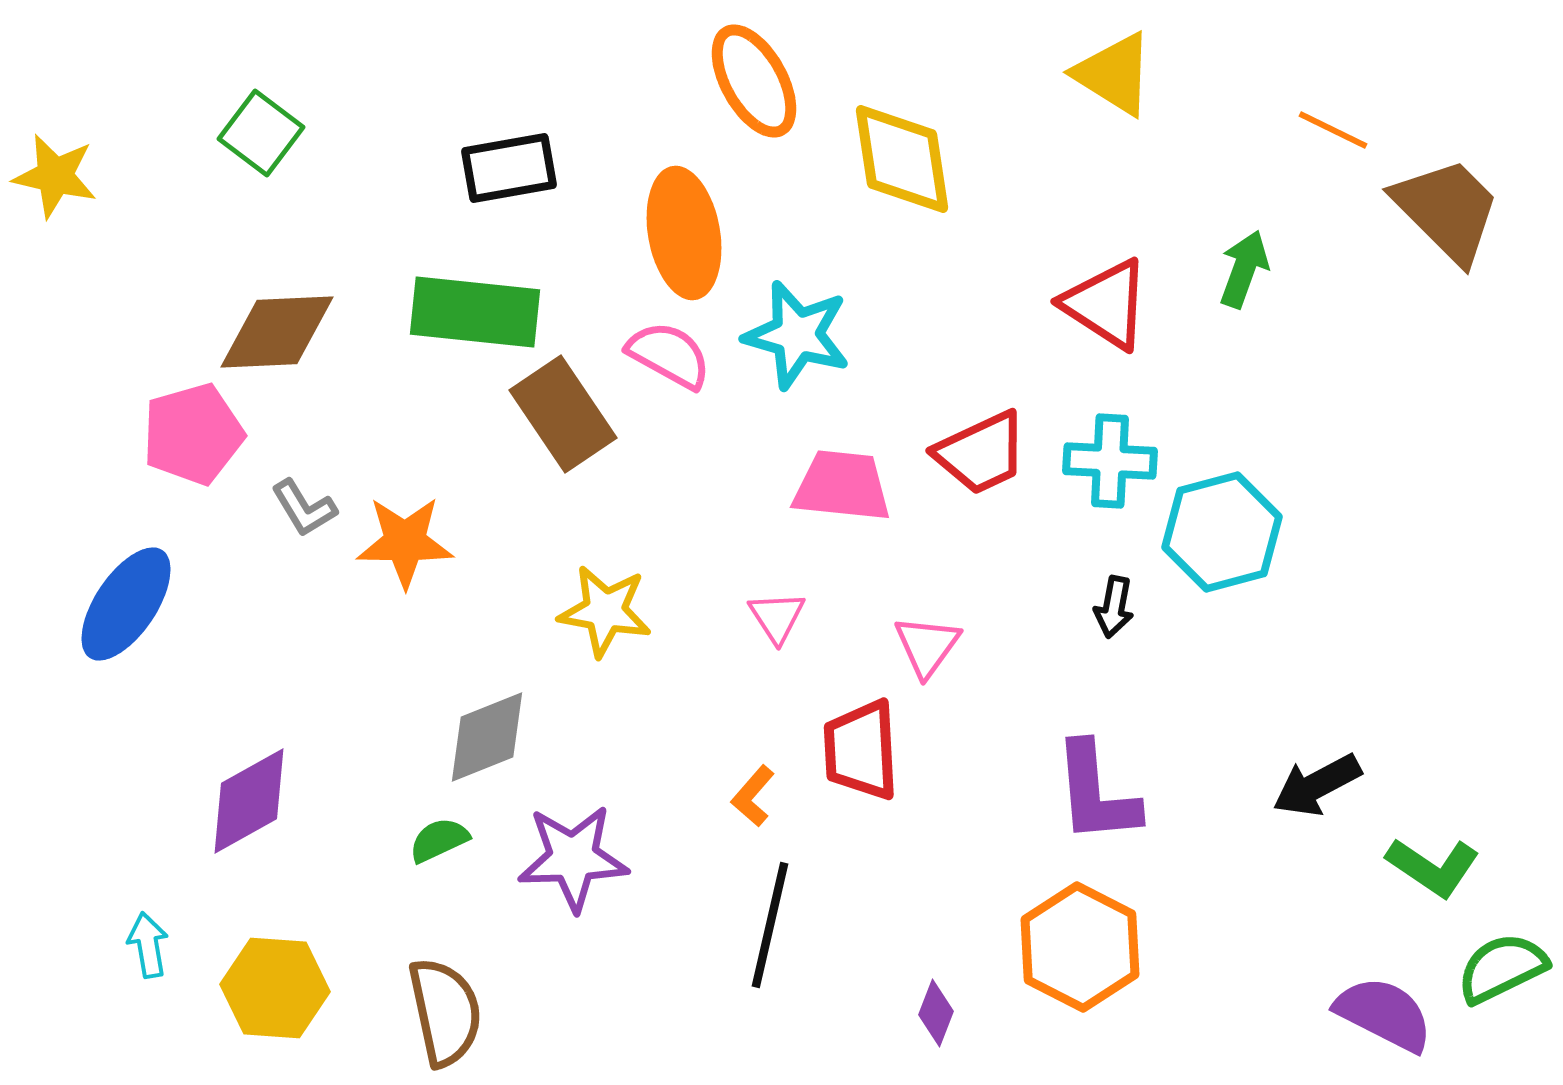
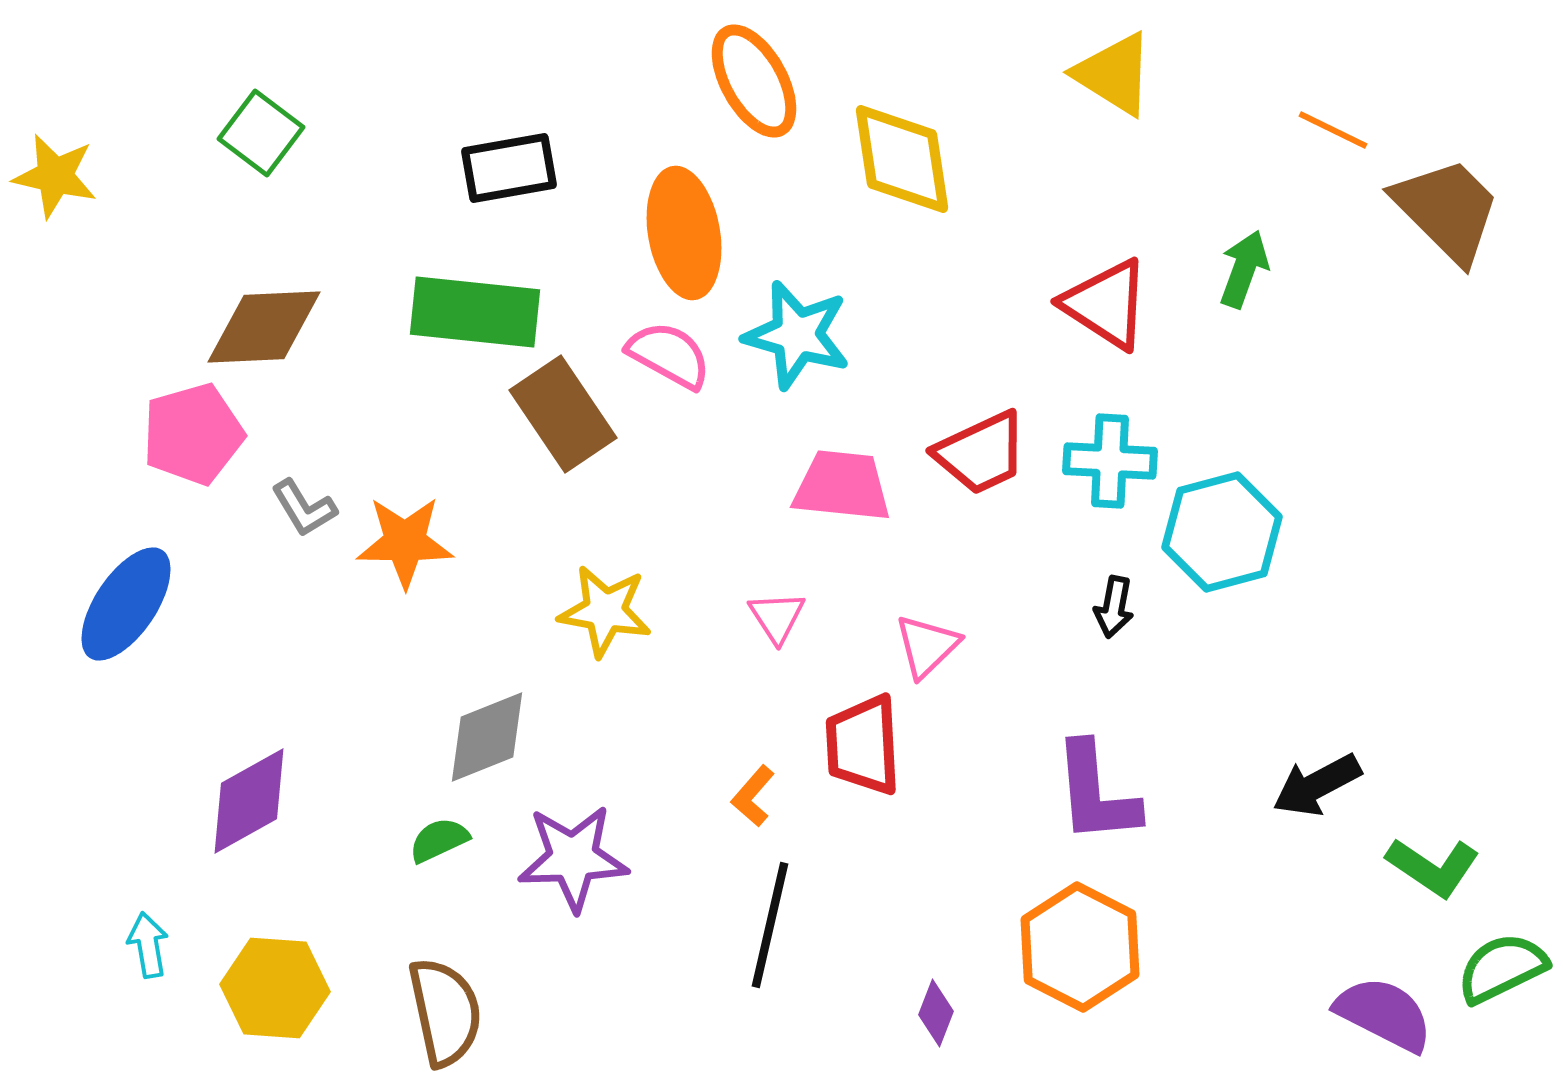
brown diamond at (277, 332): moved 13 px left, 5 px up
pink triangle at (927, 646): rotated 10 degrees clockwise
red trapezoid at (861, 750): moved 2 px right, 5 px up
